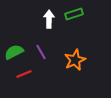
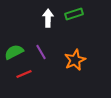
white arrow: moved 1 px left, 1 px up
